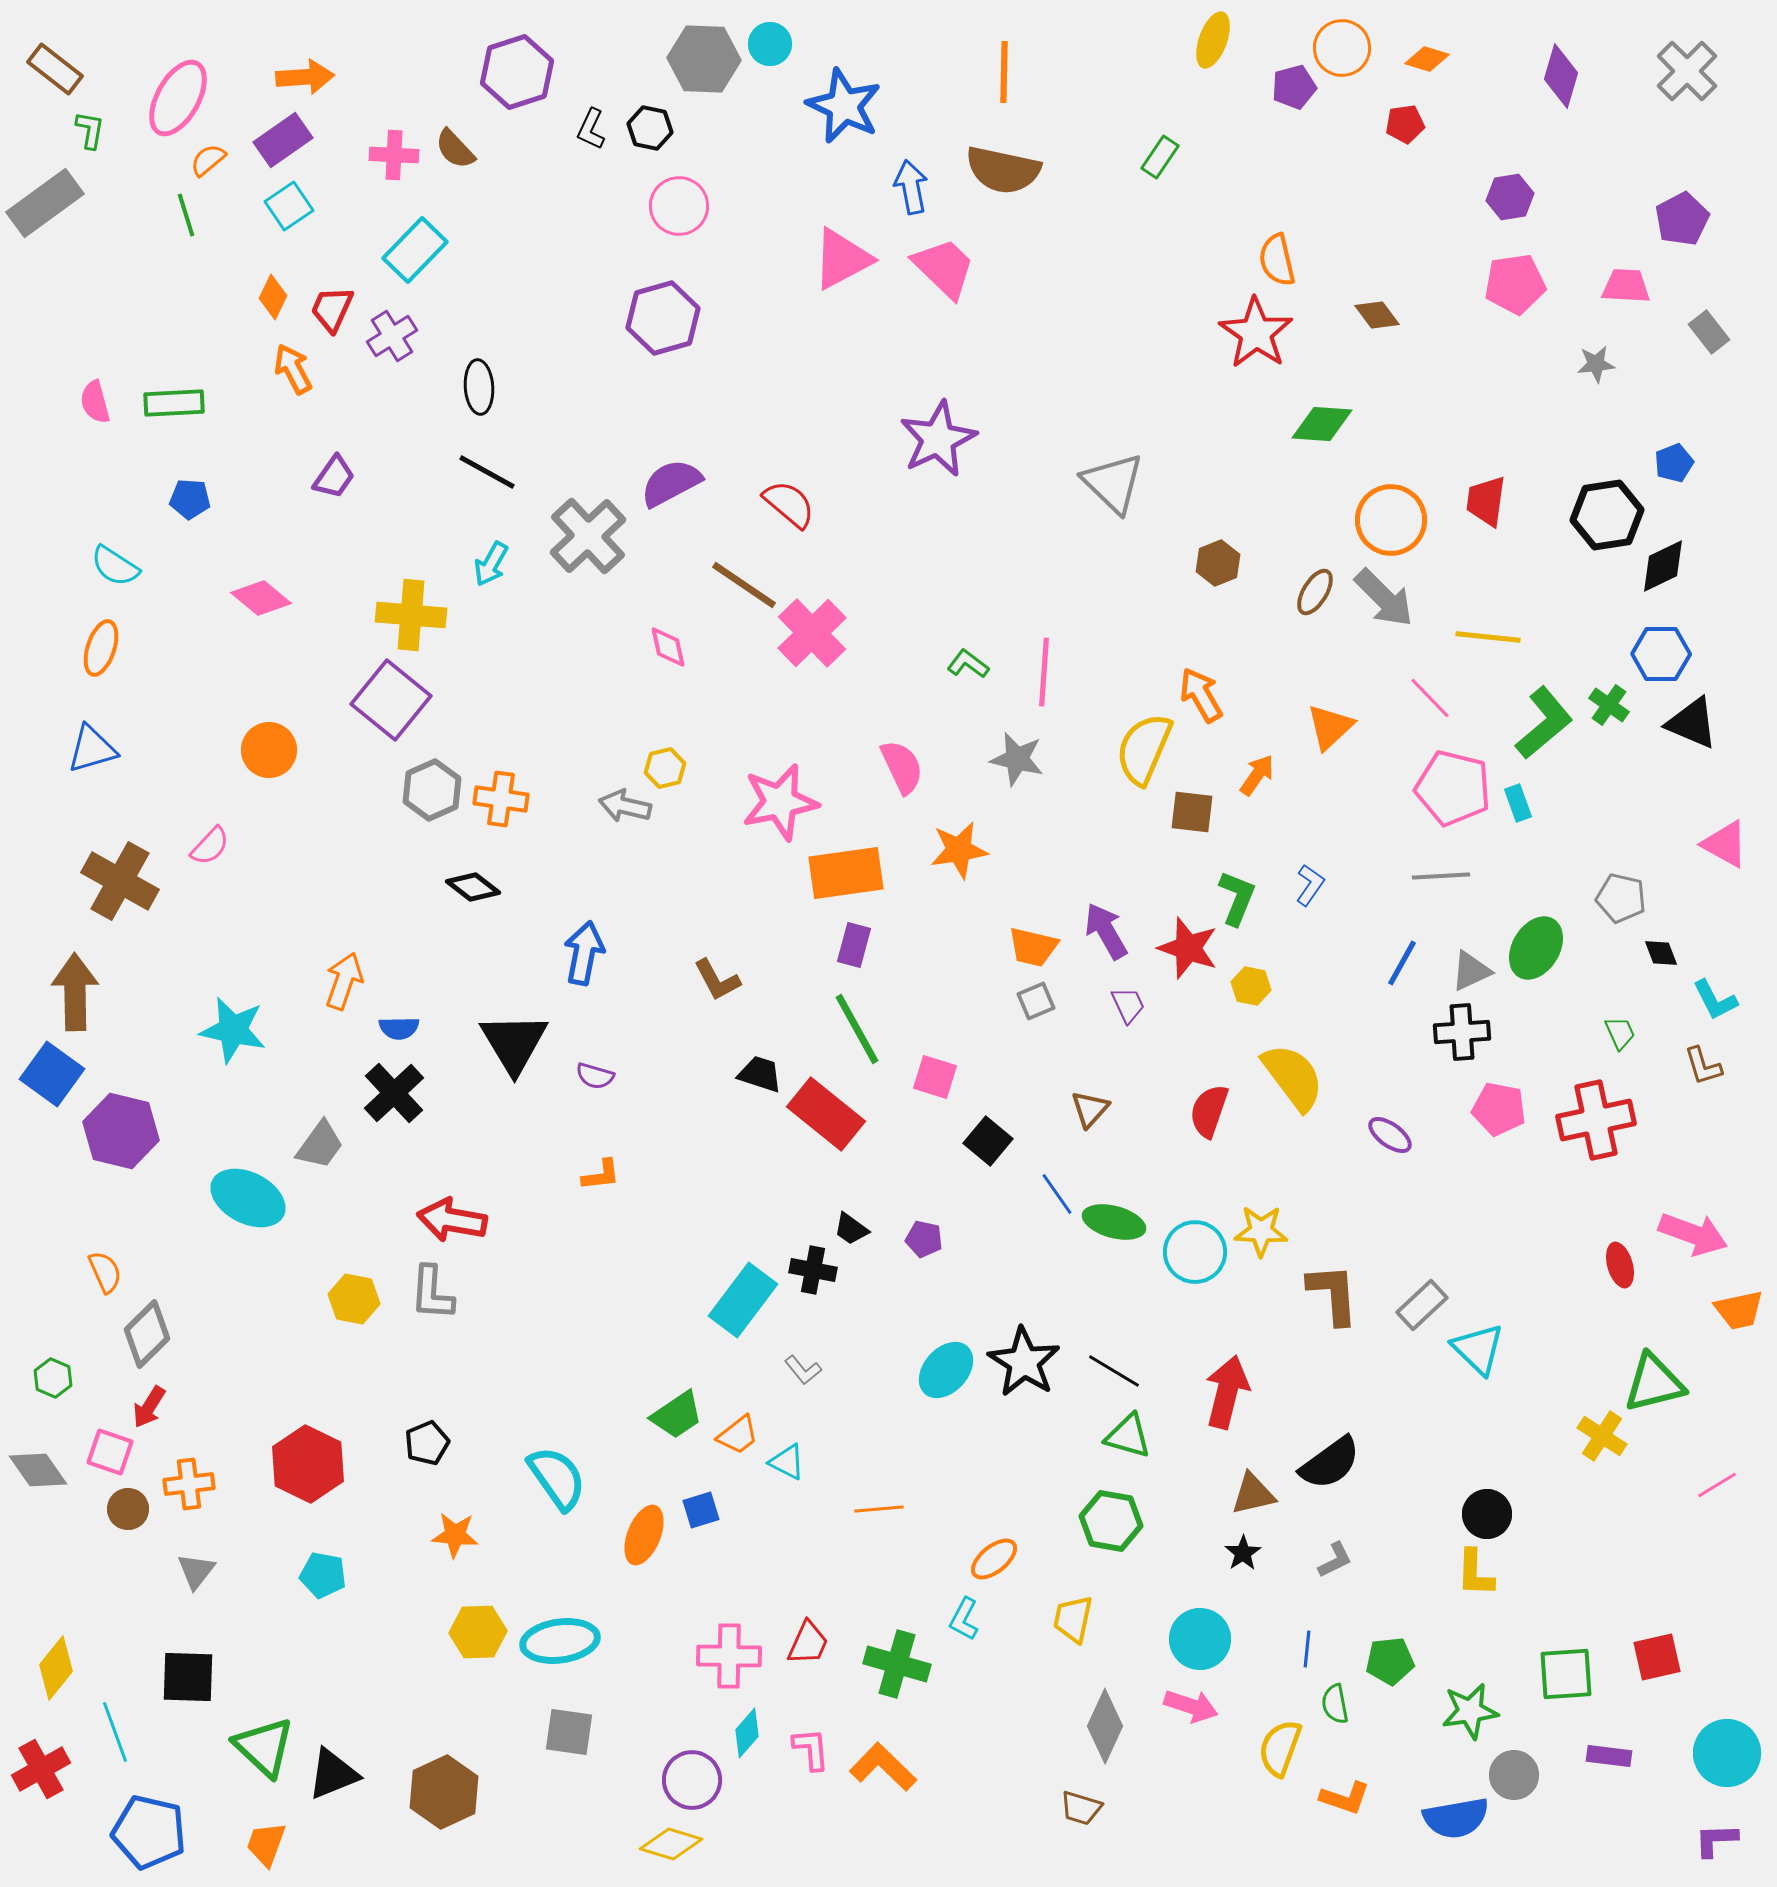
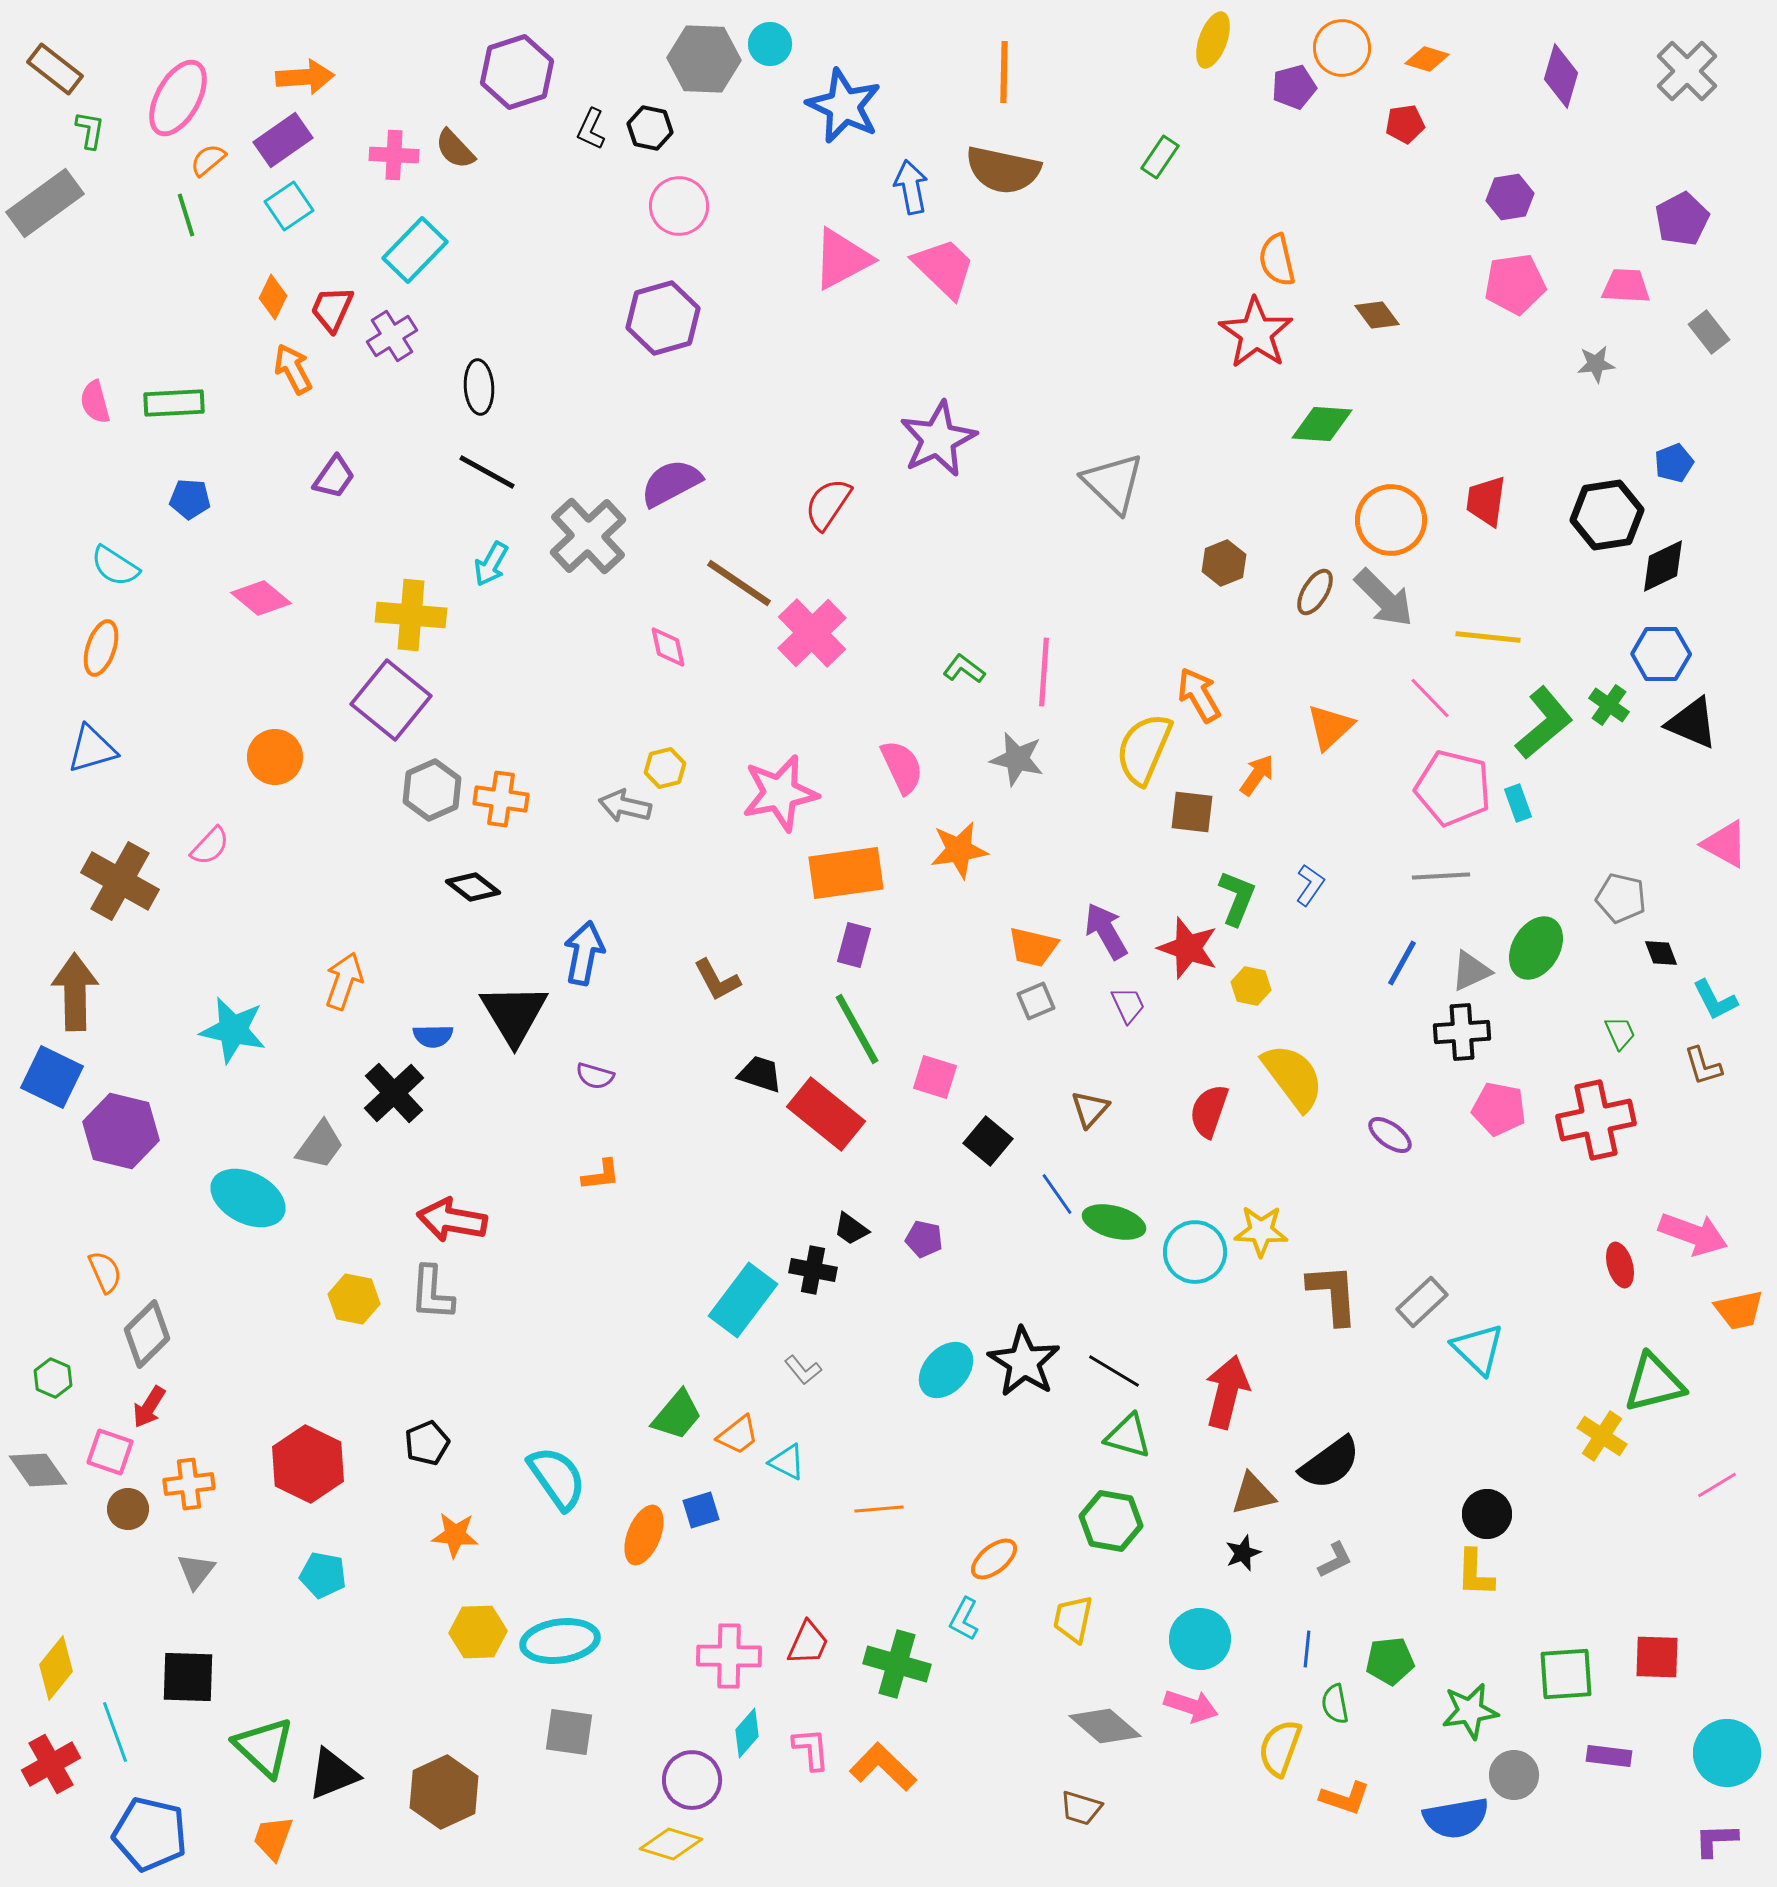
red semicircle at (789, 504): moved 39 px right; rotated 96 degrees counterclockwise
brown hexagon at (1218, 563): moved 6 px right
brown line at (744, 585): moved 5 px left, 2 px up
green L-shape at (968, 664): moved 4 px left, 5 px down
orange arrow at (1201, 695): moved 2 px left
orange circle at (269, 750): moved 6 px right, 7 px down
pink star at (780, 802): moved 9 px up
blue semicircle at (399, 1028): moved 34 px right, 8 px down
black triangle at (514, 1043): moved 29 px up
blue square at (52, 1074): moved 3 px down; rotated 10 degrees counterclockwise
gray rectangle at (1422, 1305): moved 3 px up
green trapezoid at (677, 1415): rotated 16 degrees counterclockwise
black star at (1243, 1553): rotated 12 degrees clockwise
red square at (1657, 1657): rotated 15 degrees clockwise
gray diamond at (1105, 1726): rotated 74 degrees counterclockwise
red cross at (41, 1769): moved 10 px right, 5 px up
blue pentagon at (149, 1832): moved 1 px right, 2 px down
orange trapezoid at (266, 1844): moved 7 px right, 6 px up
